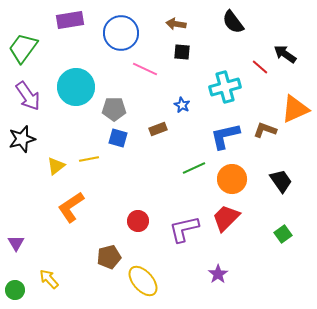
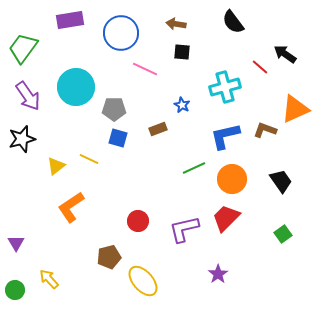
yellow line: rotated 36 degrees clockwise
